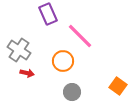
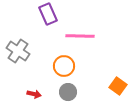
pink line: rotated 44 degrees counterclockwise
gray cross: moved 1 px left, 1 px down
orange circle: moved 1 px right, 5 px down
red arrow: moved 7 px right, 21 px down
gray circle: moved 4 px left
